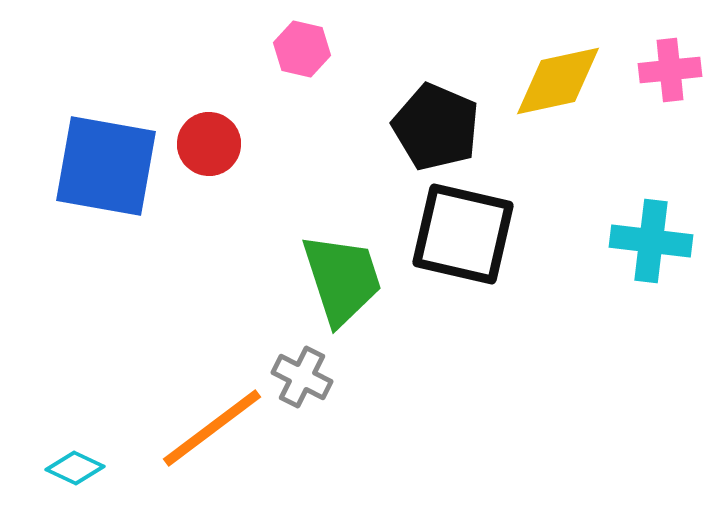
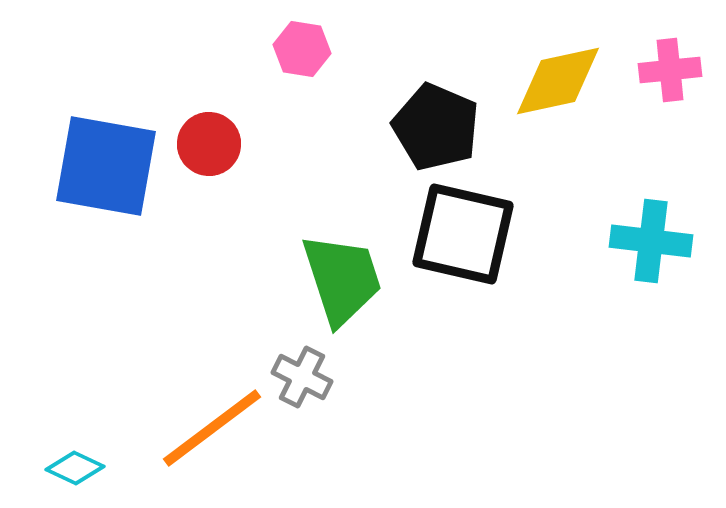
pink hexagon: rotated 4 degrees counterclockwise
